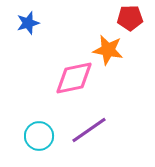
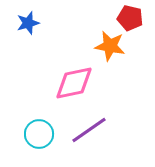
red pentagon: rotated 15 degrees clockwise
orange star: moved 2 px right, 4 px up
pink diamond: moved 5 px down
cyan circle: moved 2 px up
